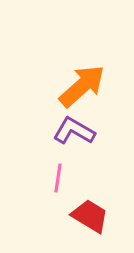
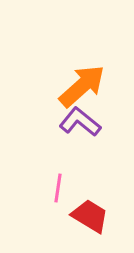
purple L-shape: moved 6 px right, 9 px up; rotated 9 degrees clockwise
pink line: moved 10 px down
